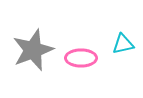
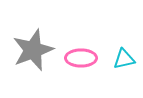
cyan triangle: moved 1 px right, 15 px down
